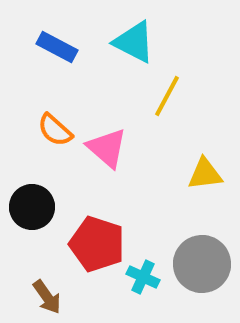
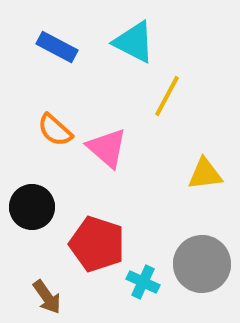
cyan cross: moved 5 px down
